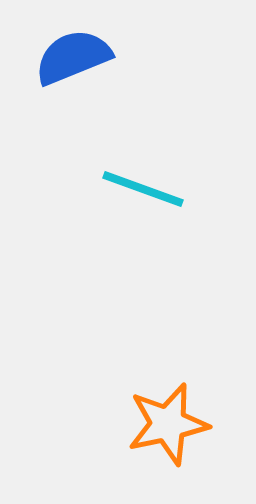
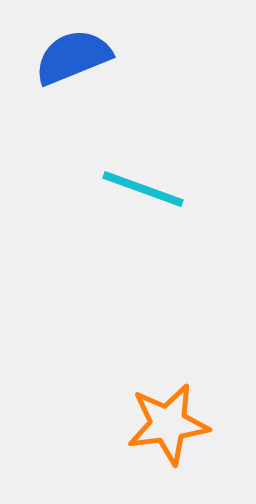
orange star: rotated 4 degrees clockwise
